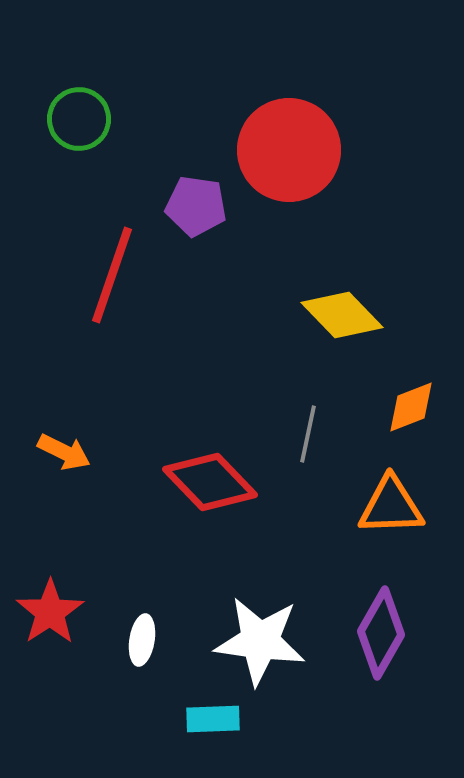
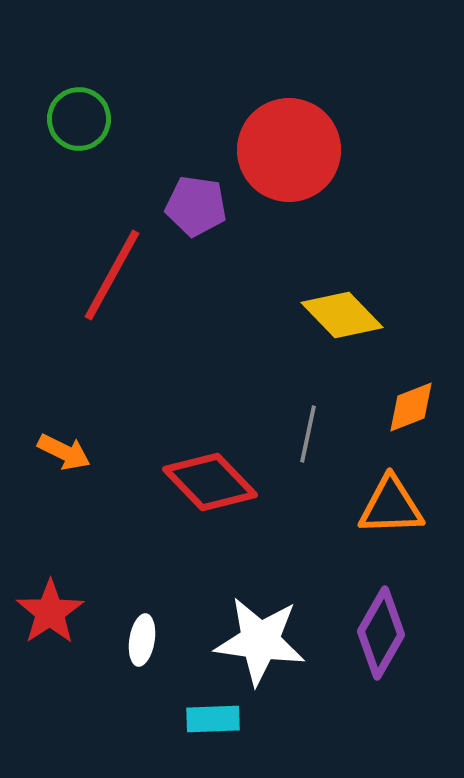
red line: rotated 10 degrees clockwise
